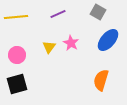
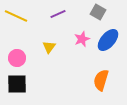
yellow line: moved 1 px up; rotated 30 degrees clockwise
pink star: moved 11 px right, 4 px up; rotated 21 degrees clockwise
pink circle: moved 3 px down
black square: rotated 15 degrees clockwise
